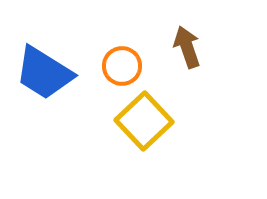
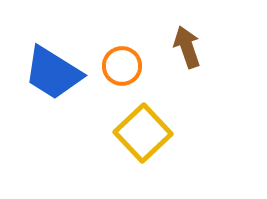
blue trapezoid: moved 9 px right
yellow square: moved 1 px left, 12 px down
